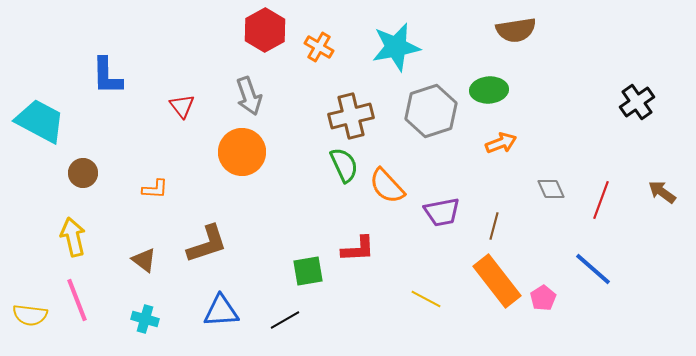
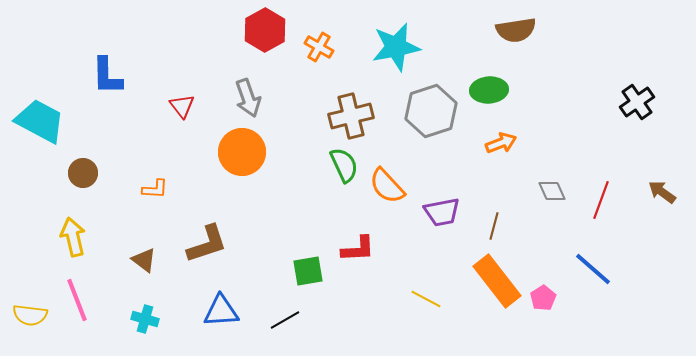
gray arrow: moved 1 px left, 2 px down
gray diamond: moved 1 px right, 2 px down
